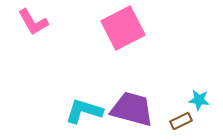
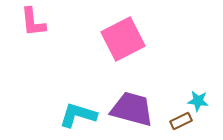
pink L-shape: rotated 24 degrees clockwise
pink square: moved 11 px down
cyan star: moved 1 px left, 1 px down
cyan L-shape: moved 6 px left, 4 px down
